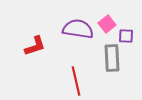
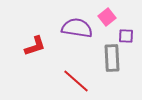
pink square: moved 7 px up
purple semicircle: moved 1 px left, 1 px up
red line: rotated 36 degrees counterclockwise
